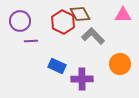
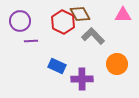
orange circle: moved 3 px left
